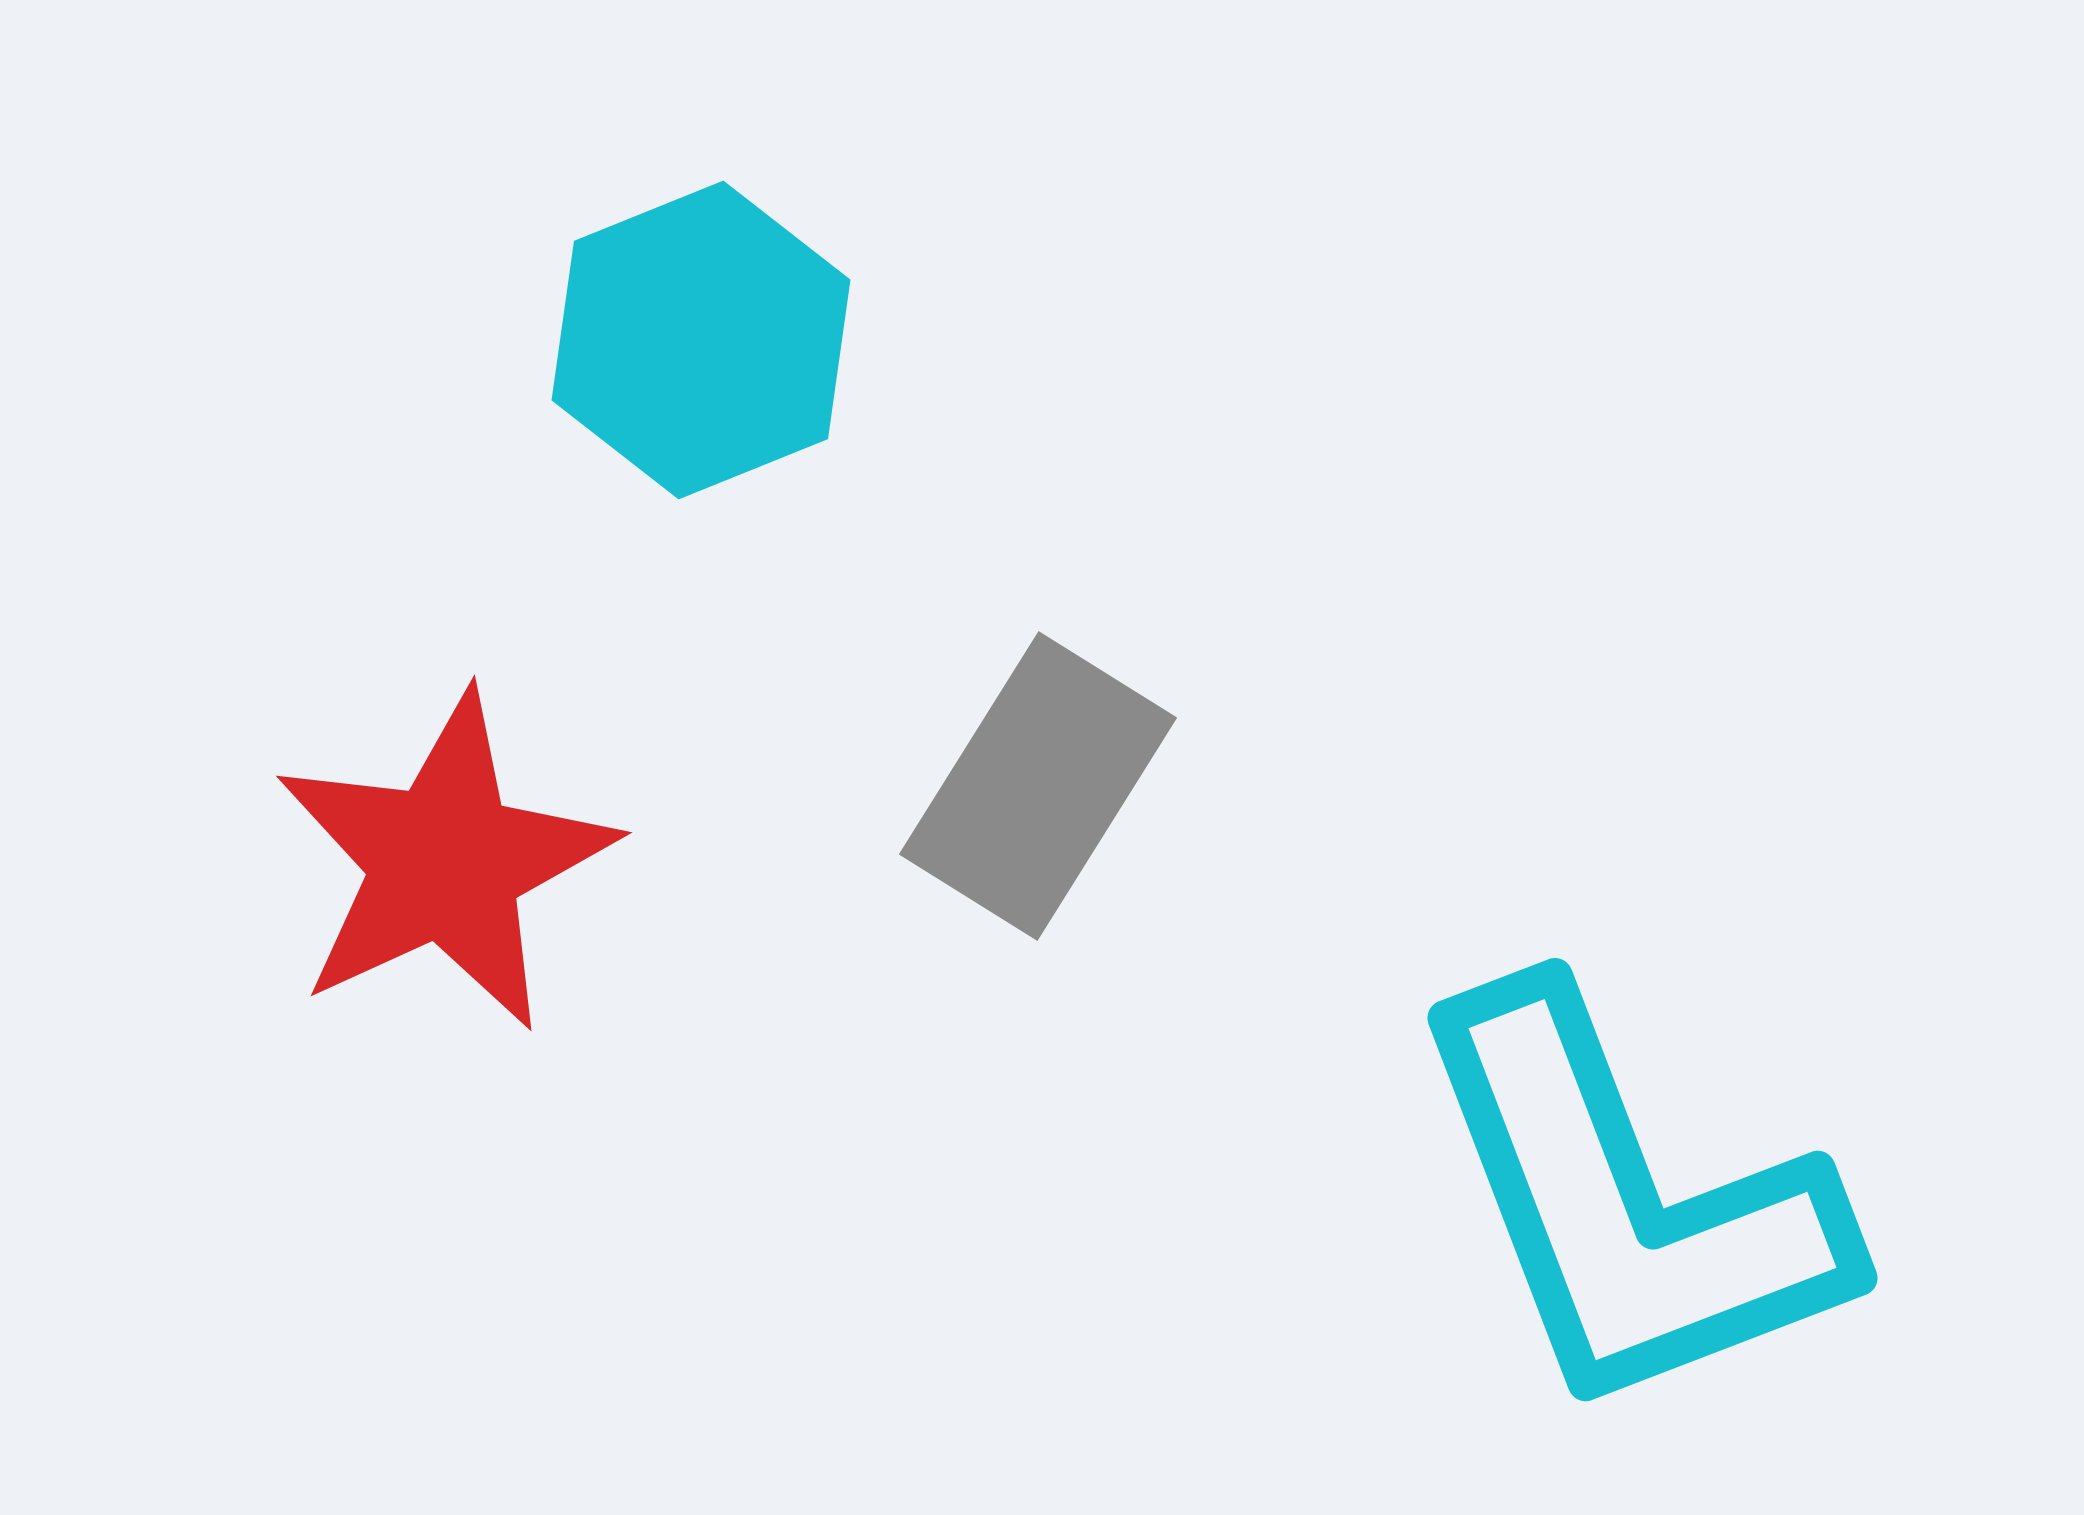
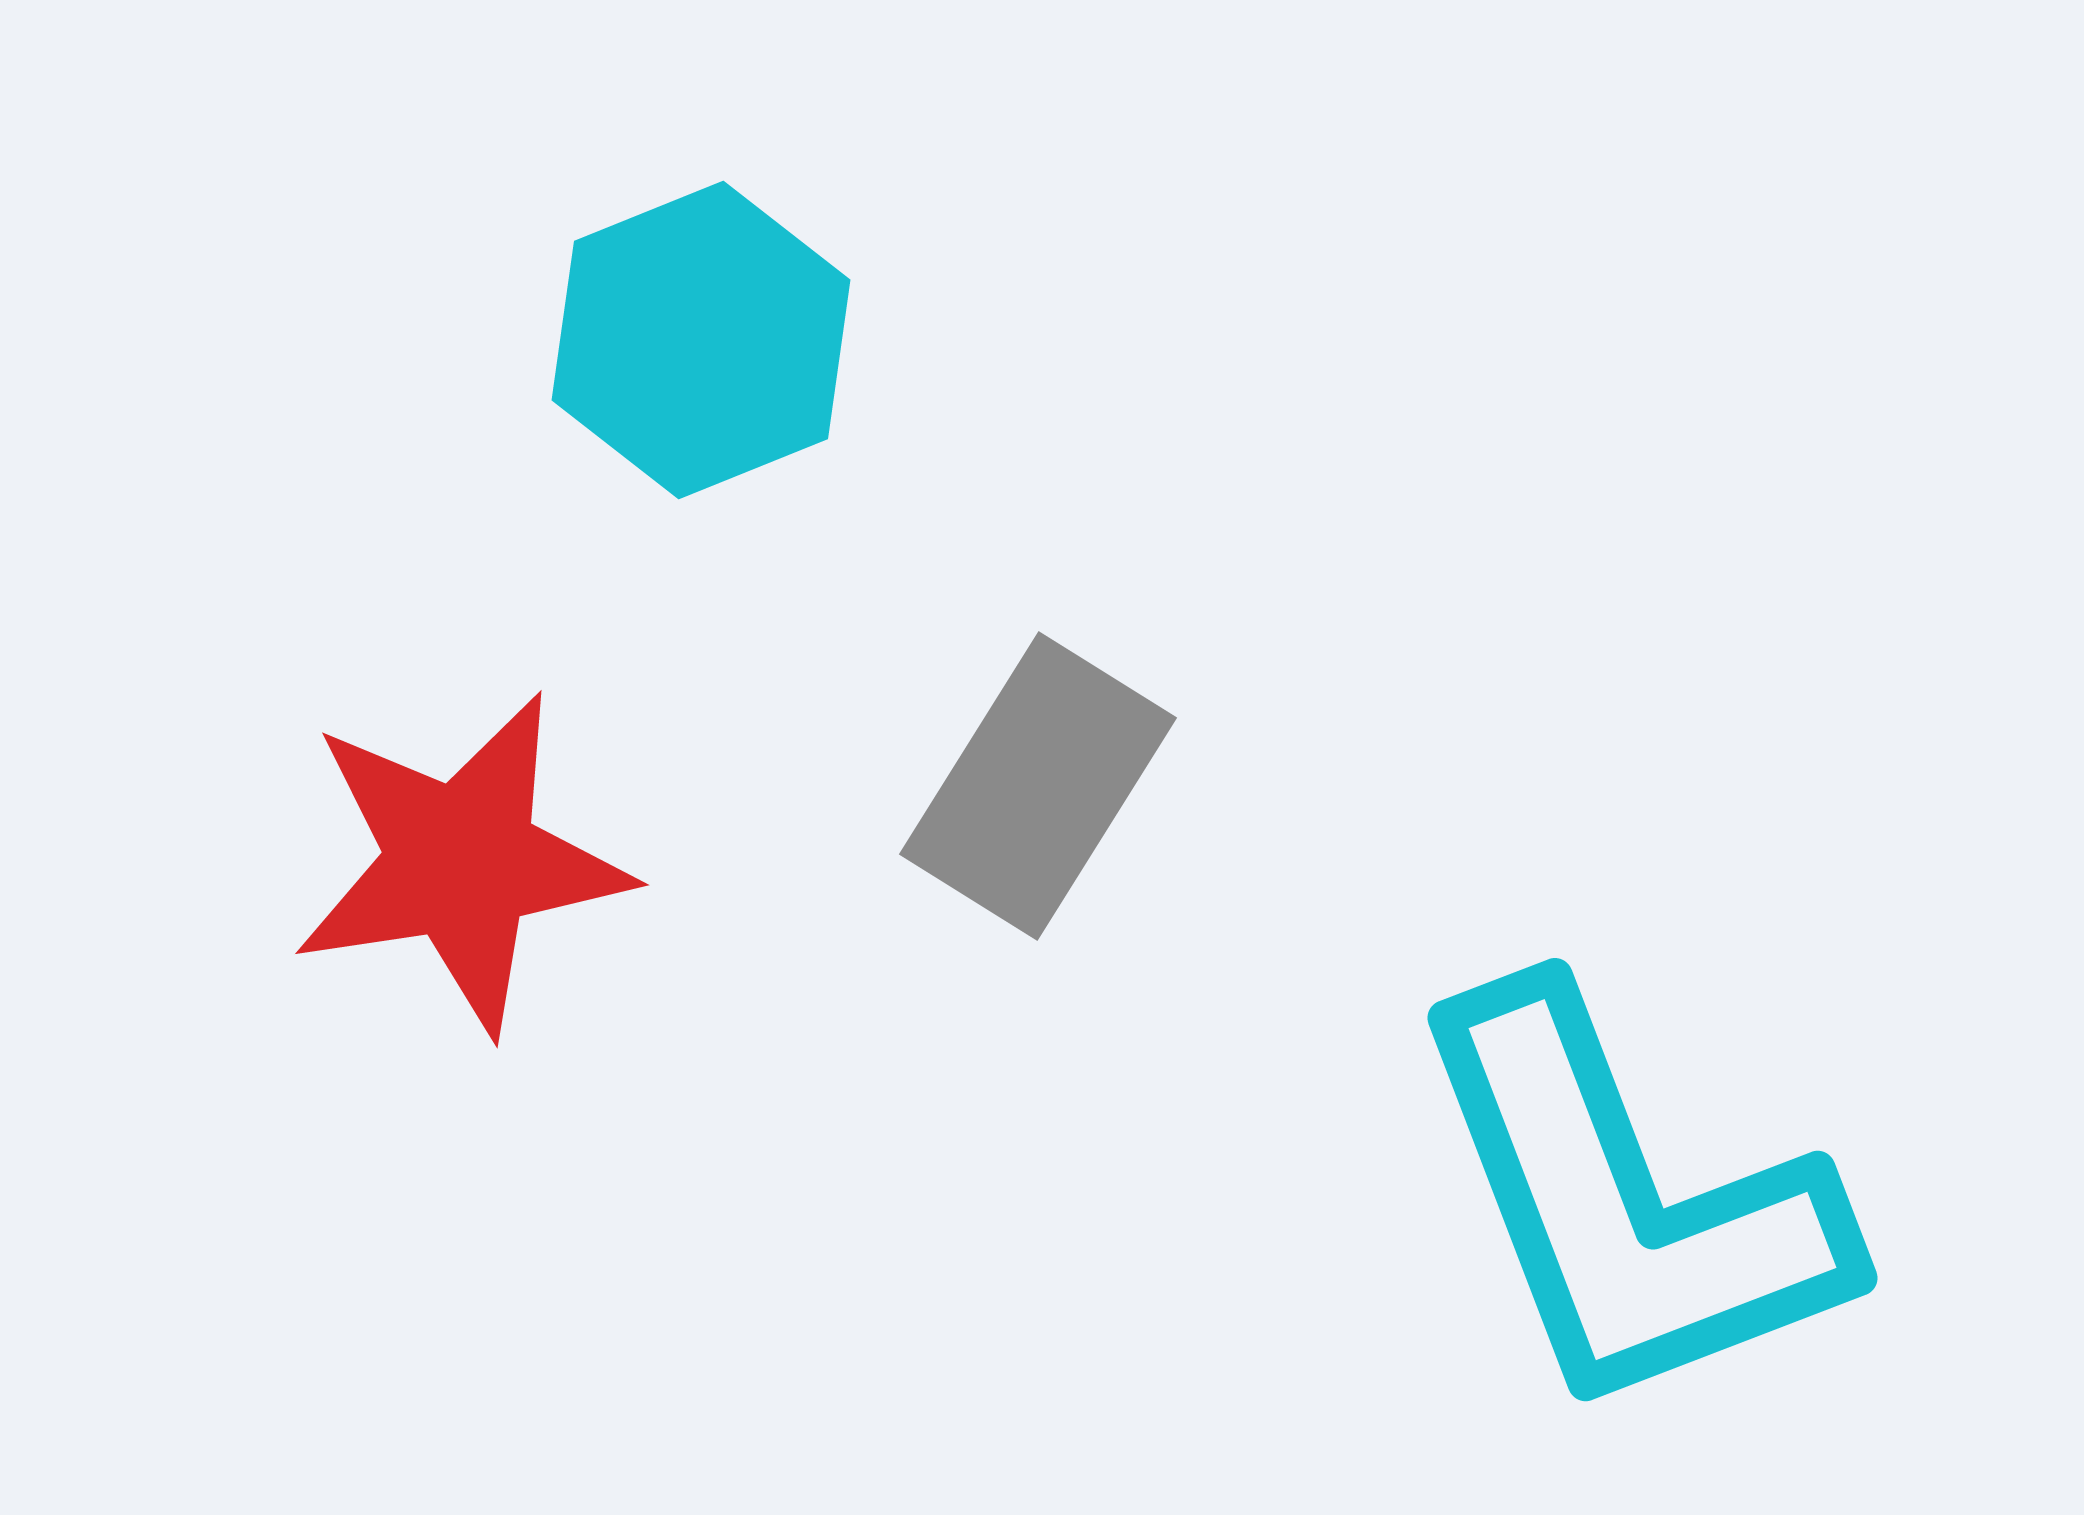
red star: moved 16 px right; rotated 16 degrees clockwise
